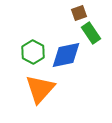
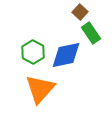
brown square: moved 1 px right, 1 px up; rotated 28 degrees counterclockwise
